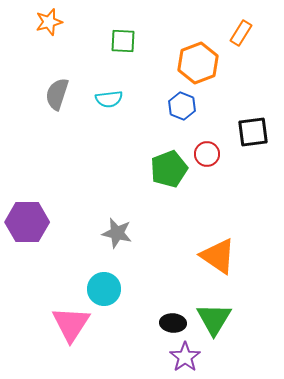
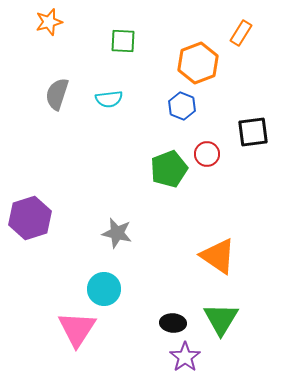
purple hexagon: moved 3 px right, 4 px up; rotated 18 degrees counterclockwise
green triangle: moved 7 px right
pink triangle: moved 6 px right, 5 px down
